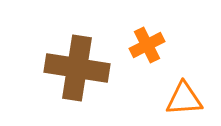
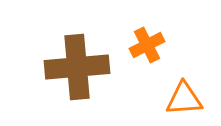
brown cross: moved 1 px up; rotated 14 degrees counterclockwise
